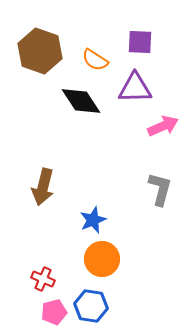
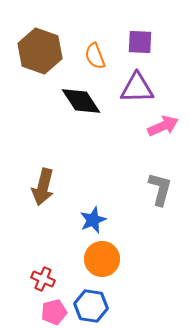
orange semicircle: moved 4 px up; rotated 36 degrees clockwise
purple triangle: moved 2 px right
